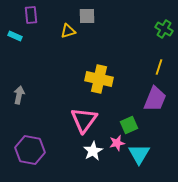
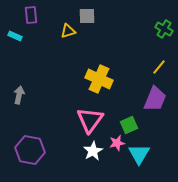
yellow line: rotated 21 degrees clockwise
yellow cross: rotated 12 degrees clockwise
pink triangle: moved 6 px right
